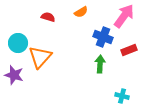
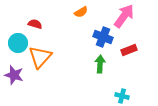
red semicircle: moved 13 px left, 7 px down
